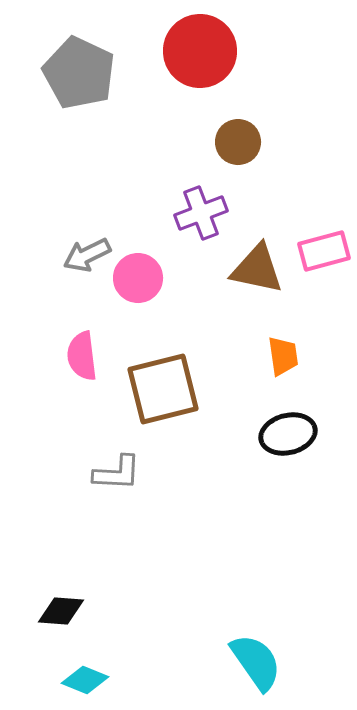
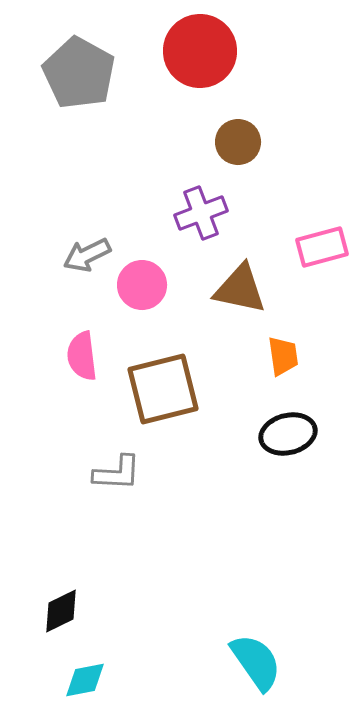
gray pentagon: rotated 4 degrees clockwise
pink rectangle: moved 2 px left, 4 px up
brown triangle: moved 17 px left, 20 px down
pink circle: moved 4 px right, 7 px down
black diamond: rotated 30 degrees counterclockwise
cyan diamond: rotated 33 degrees counterclockwise
